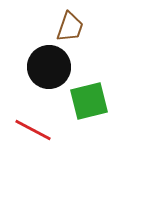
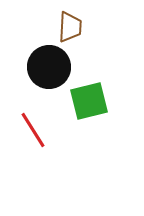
brown trapezoid: rotated 16 degrees counterclockwise
red line: rotated 30 degrees clockwise
